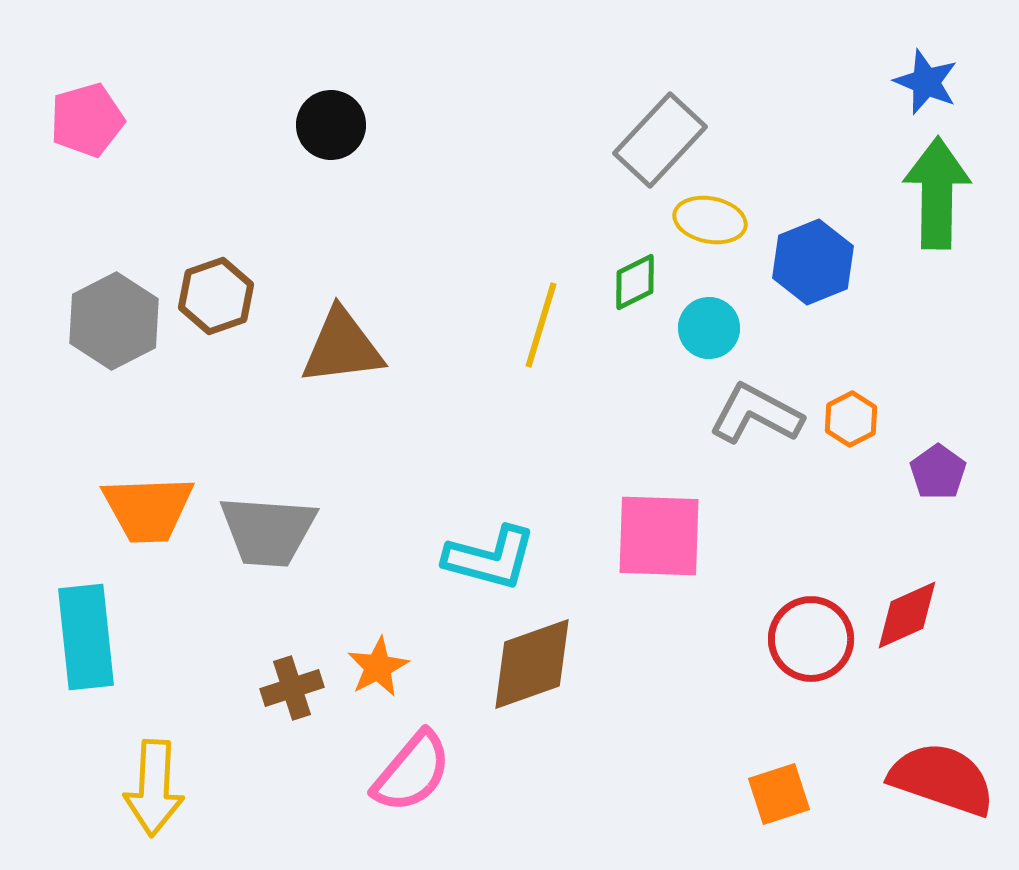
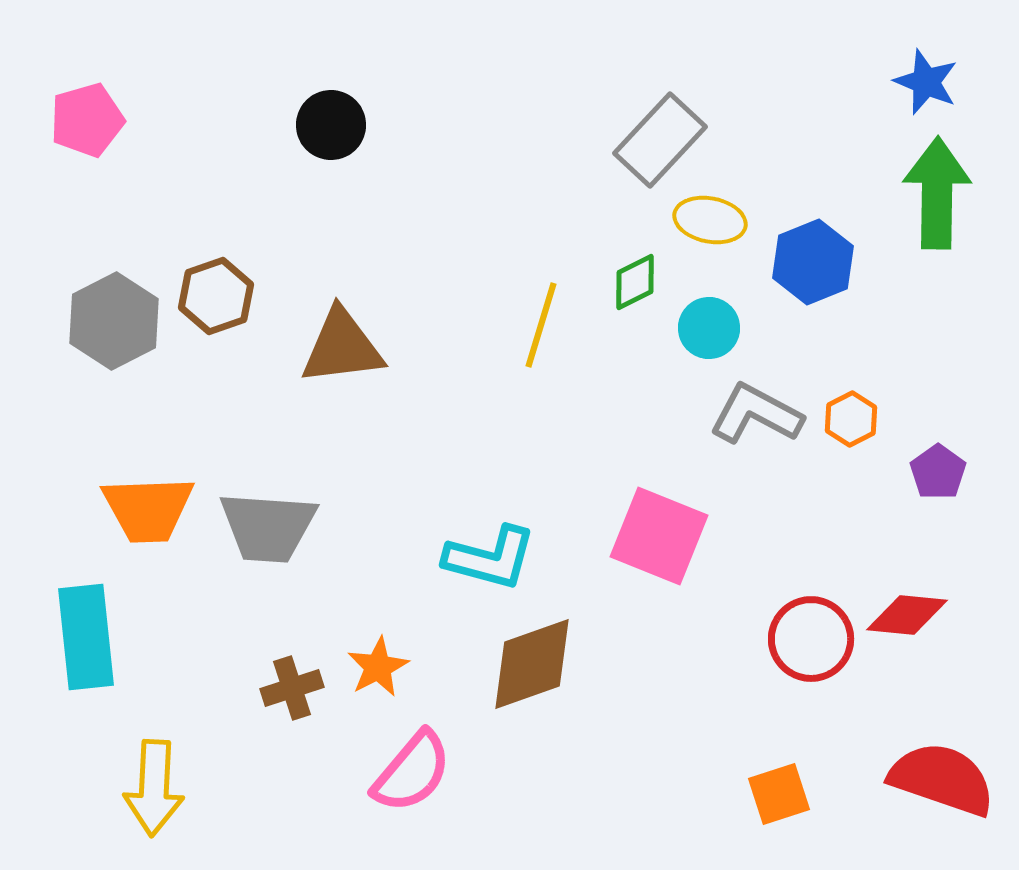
gray trapezoid: moved 4 px up
pink square: rotated 20 degrees clockwise
red diamond: rotated 30 degrees clockwise
